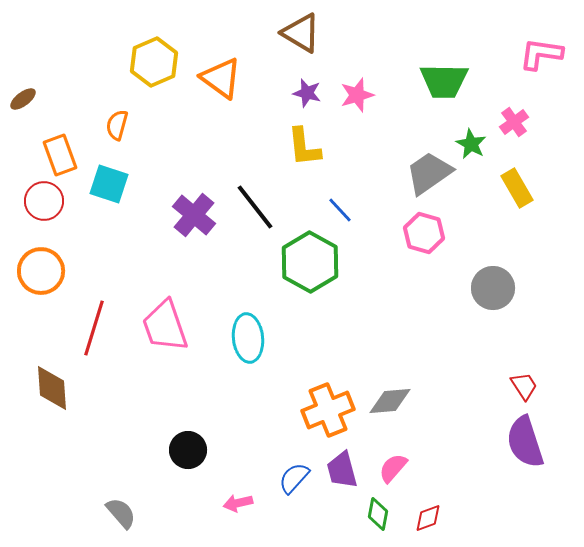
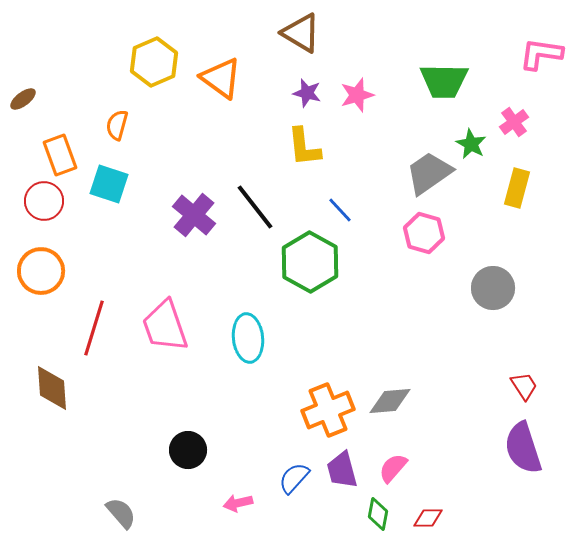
yellow rectangle: rotated 45 degrees clockwise
purple semicircle: moved 2 px left, 6 px down
red diamond: rotated 20 degrees clockwise
